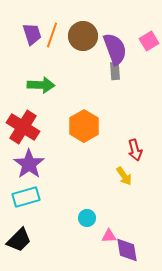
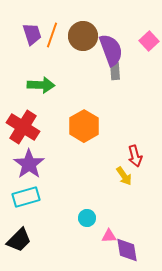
pink square: rotated 12 degrees counterclockwise
purple semicircle: moved 4 px left, 1 px down
red arrow: moved 6 px down
